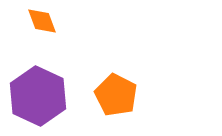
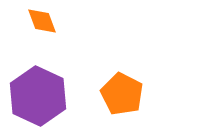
orange pentagon: moved 6 px right, 1 px up
